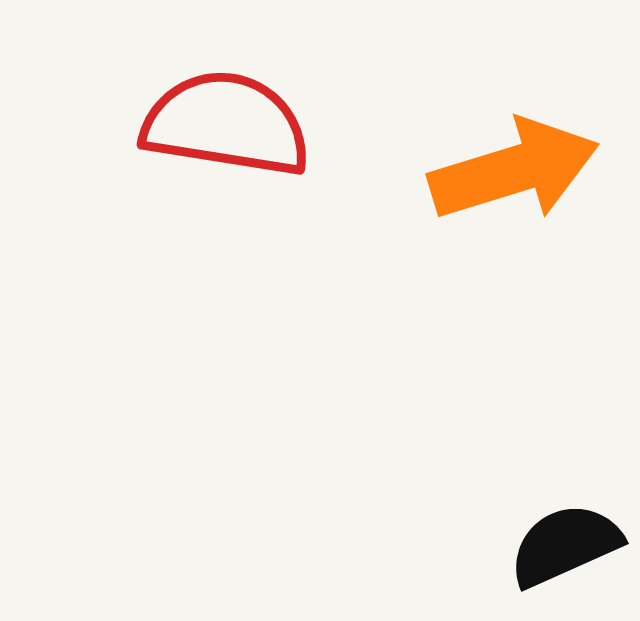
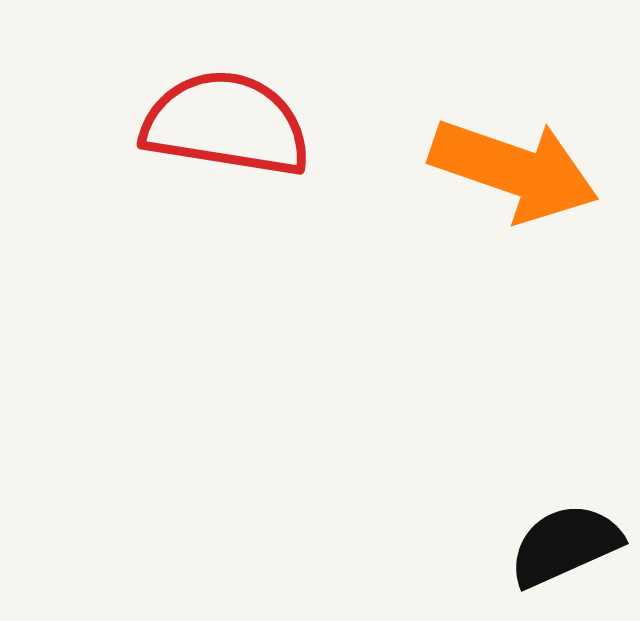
orange arrow: rotated 36 degrees clockwise
